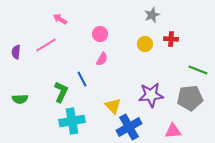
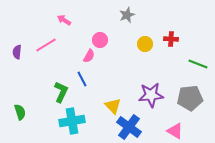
gray star: moved 25 px left
pink arrow: moved 4 px right, 1 px down
pink circle: moved 6 px down
purple semicircle: moved 1 px right
pink semicircle: moved 13 px left, 3 px up
green line: moved 6 px up
green semicircle: moved 13 px down; rotated 105 degrees counterclockwise
blue cross: rotated 25 degrees counterclockwise
pink triangle: moved 2 px right; rotated 36 degrees clockwise
